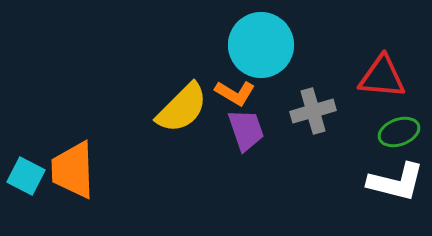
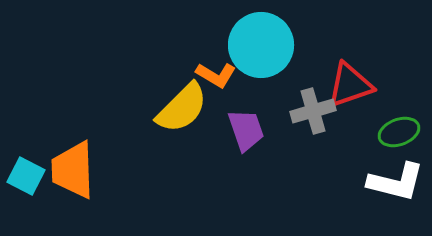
red triangle: moved 32 px left, 8 px down; rotated 24 degrees counterclockwise
orange L-shape: moved 19 px left, 18 px up
